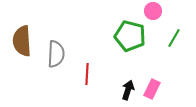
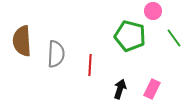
green line: rotated 66 degrees counterclockwise
red line: moved 3 px right, 9 px up
black arrow: moved 8 px left, 1 px up
